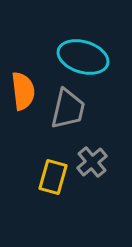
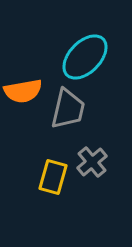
cyan ellipse: moved 2 px right; rotated 63 degrees counterclockwise
orange semicircle: rotated 87 degrees clockwise
